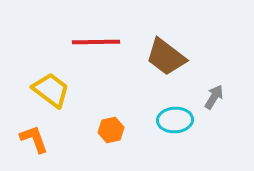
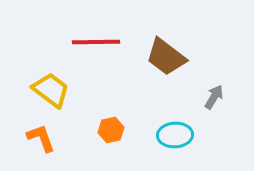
cyan ellipse: moved 15 px down
orange L-shape: moved 7 px right, 1 px up
